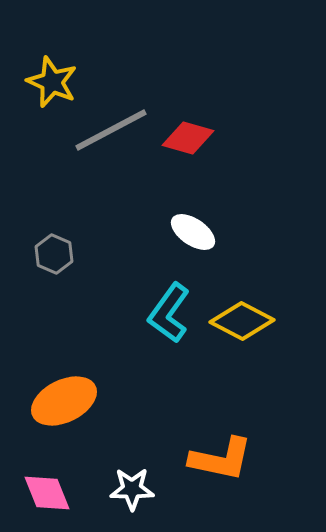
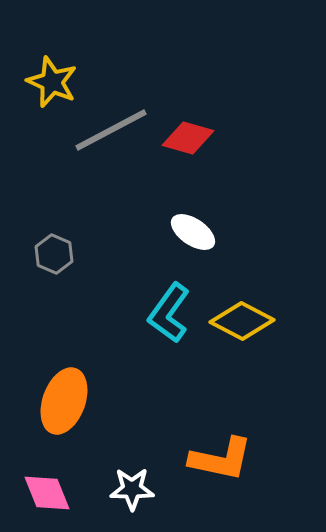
orange ellipse: rotated 44 degrees counterclockwise
